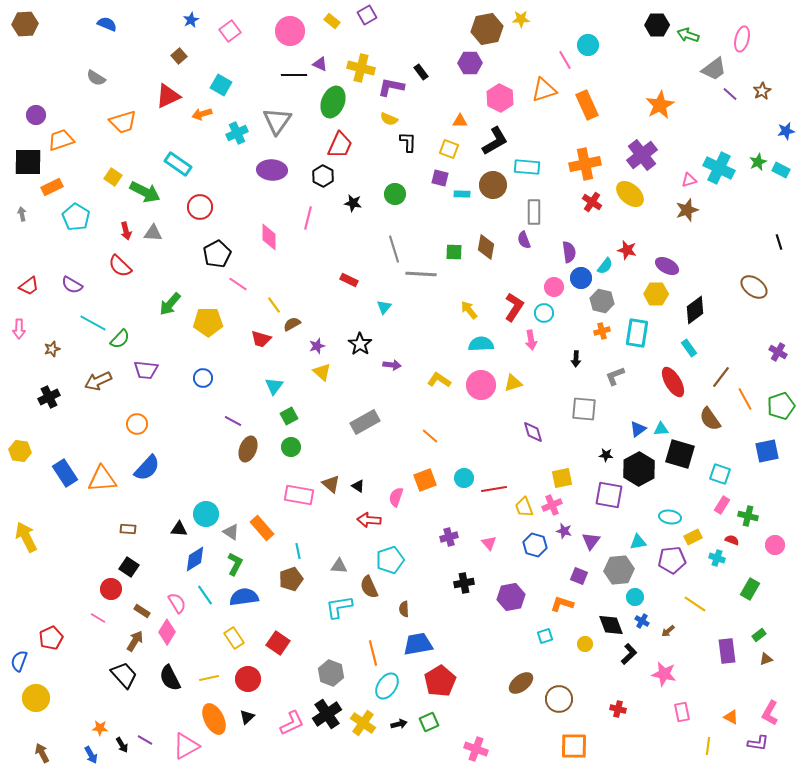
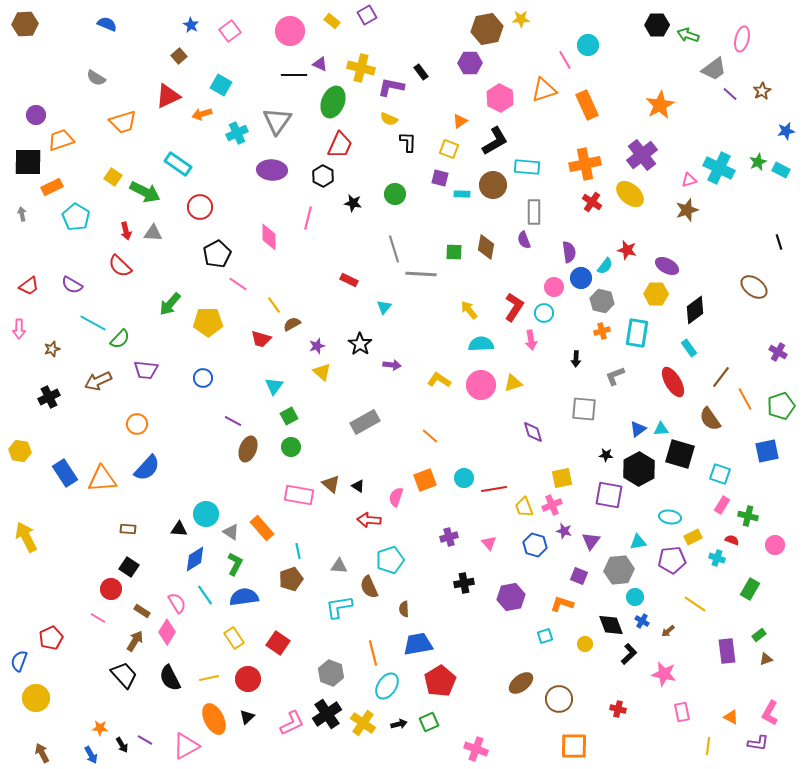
blue star at (191, 20): moved 5 px down; rotated 14 degrees counterclockwise
orange triangle at (460, 121): rotated 35 degrees counterclockwise
